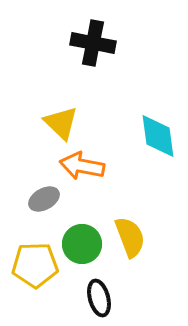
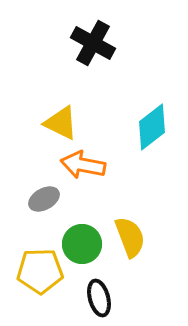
black cross: rotated 18 degrees clockwise
yellow triangle: rotated 18 degrees counterclockwise
cyan diamond: moved 6 px left, 9 px up; rotated 60 degrees clockwise
orange arrow: moved 1 px right, 1 px up
yellow pentagon: moved 5 px right, 6 px down
